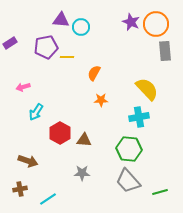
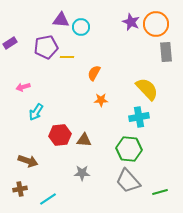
gray rectangle: moved 1 px right, 1 px down
red hexagon: moved 2 px down; rotated 25 degrees clockwise
